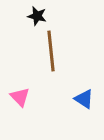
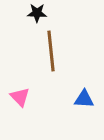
black star: moved 3 px up; rotated 12 degrees counterclockwise
blue triangle: rotated 30 degrees counterclockwise
